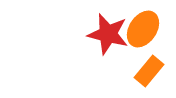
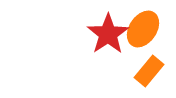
red star: rotated 24 degrees clockwise
